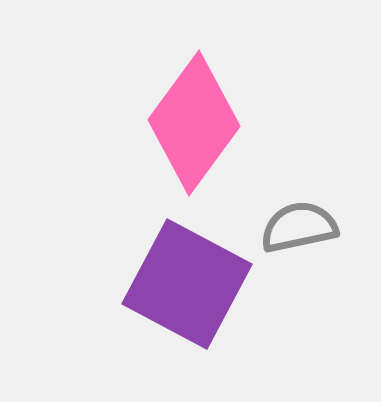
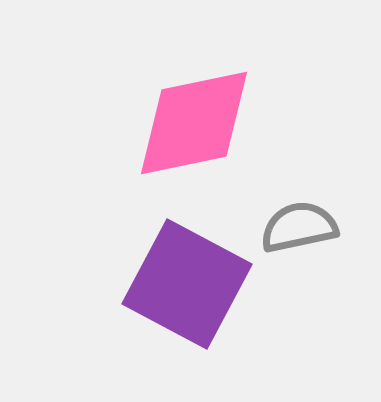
pink diamond: rotated 42 degrees clockwise
